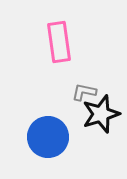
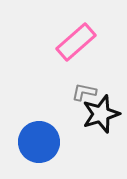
pink rectangle: moved 17 px right; rotated 57 degrees clockwise
blue circle: moved 9 px left, 5 px down
